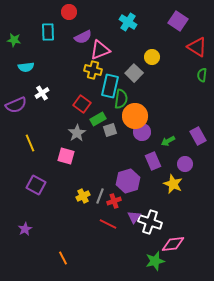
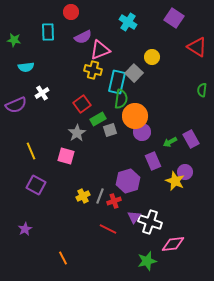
red circle at (69, 12): moved 2 px right
purple square at (178, 21): moved 4 px left, 3 px up
green semicircle at (202, 75): moved 15 px down
cyan rectangle at (110, 86): moved 7 px right, 4 px up
red square at (82, 104): rotated 18 degrees clockwise
purple rectangle at (198, 136): moved 7 px left, 3 px down
green arrow at (168, 141): moved 2 px right, 1 px down
yellow line at (30, 143): moved 1 px right, 8 px down
purple circle at (185, 164): moved 8 px down
yellow star at (173, 184): moved 2 px right, 3 px up
red line at (108, 224): moved 5 px down
green star at (155, 261): moved 8 px left
